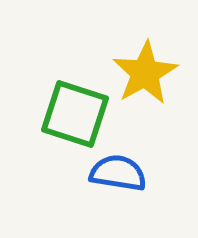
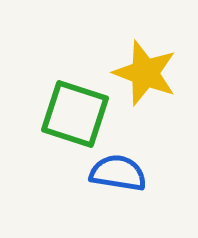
yellow star: rotated 22 degrees counterclockwise
